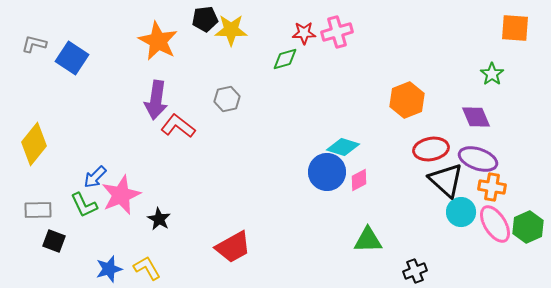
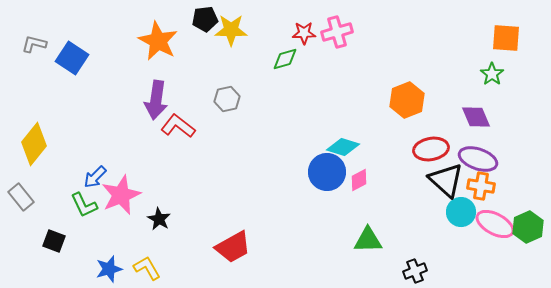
orange square: moved 9 px left, 10 px down
orange cross: moved 11 px left, 1 px up
gray rectangle: moved 17 px left, 13 px up; rotated 52 degrees clockwise
pink ellipse: rotated 30 degrees counterclockwise
